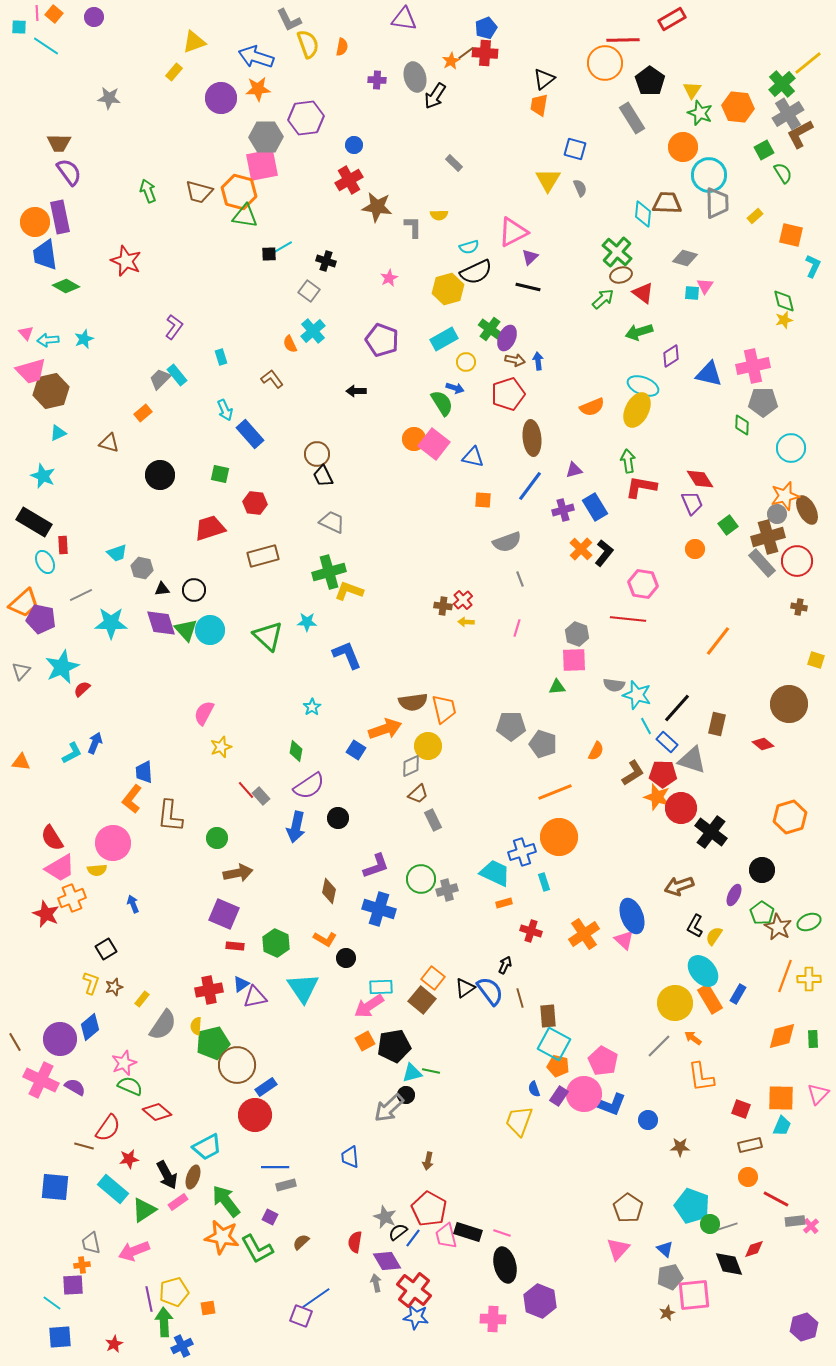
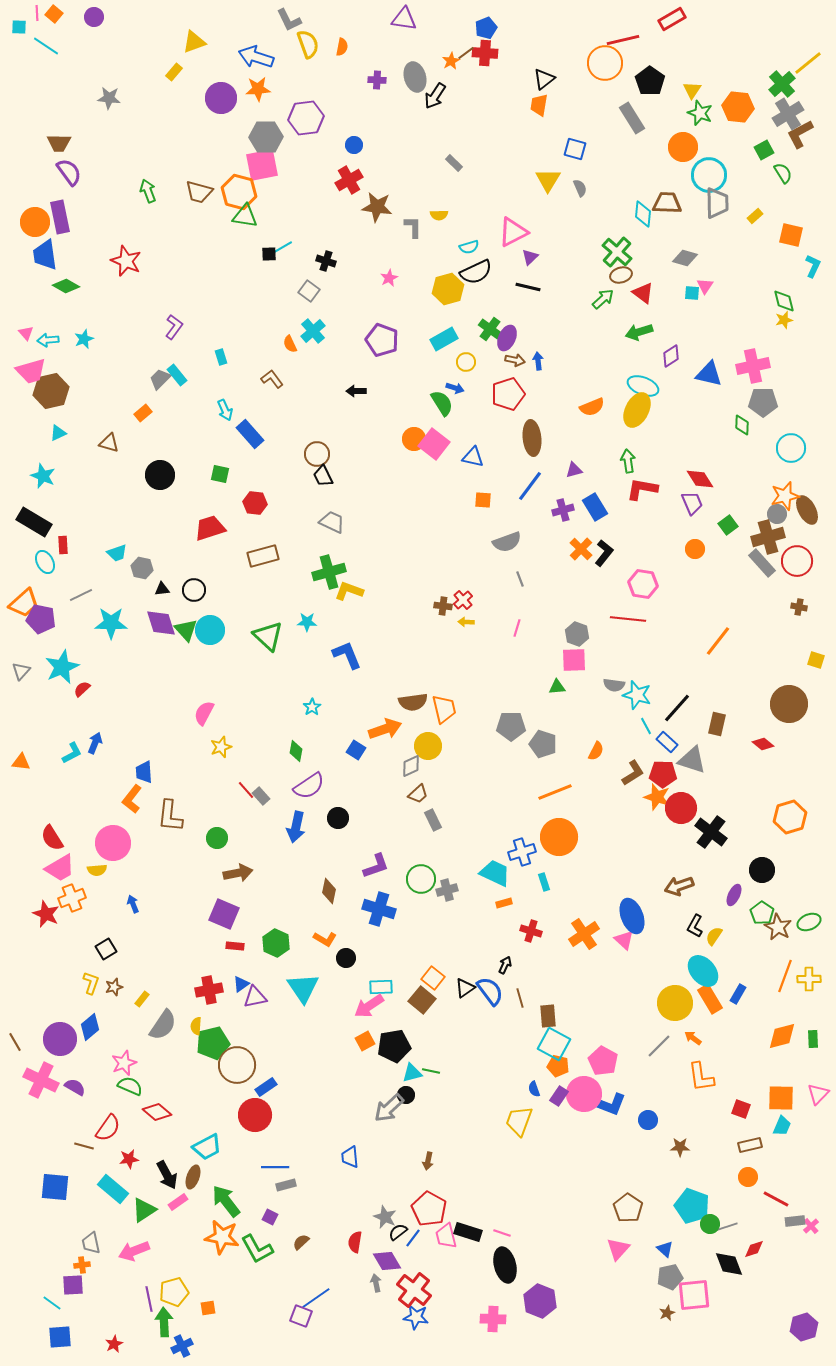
red line at (623, 40): rotated 12 degrees counterclockwise
red L-shape at (641, 487): moved 1 px right, 2 px down
